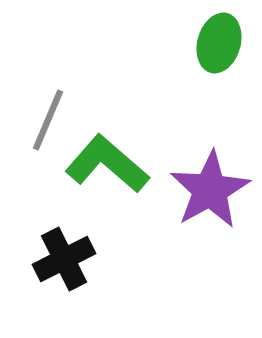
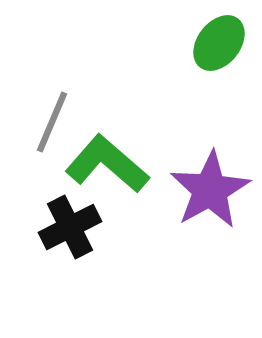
green ellipse: rotated 22 degrees clockwise
gray line: moved 4 px right, 2 px down
black cross: moved 6 px right, 32 px up
